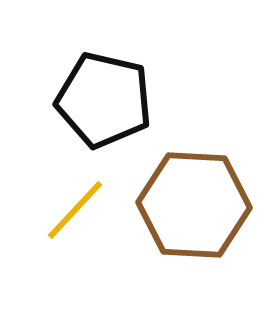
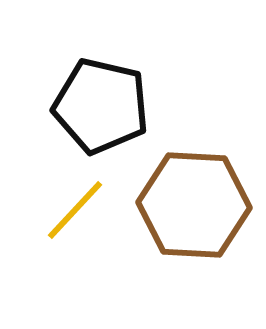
black pentagon: moved 3 px left, 6 px down
